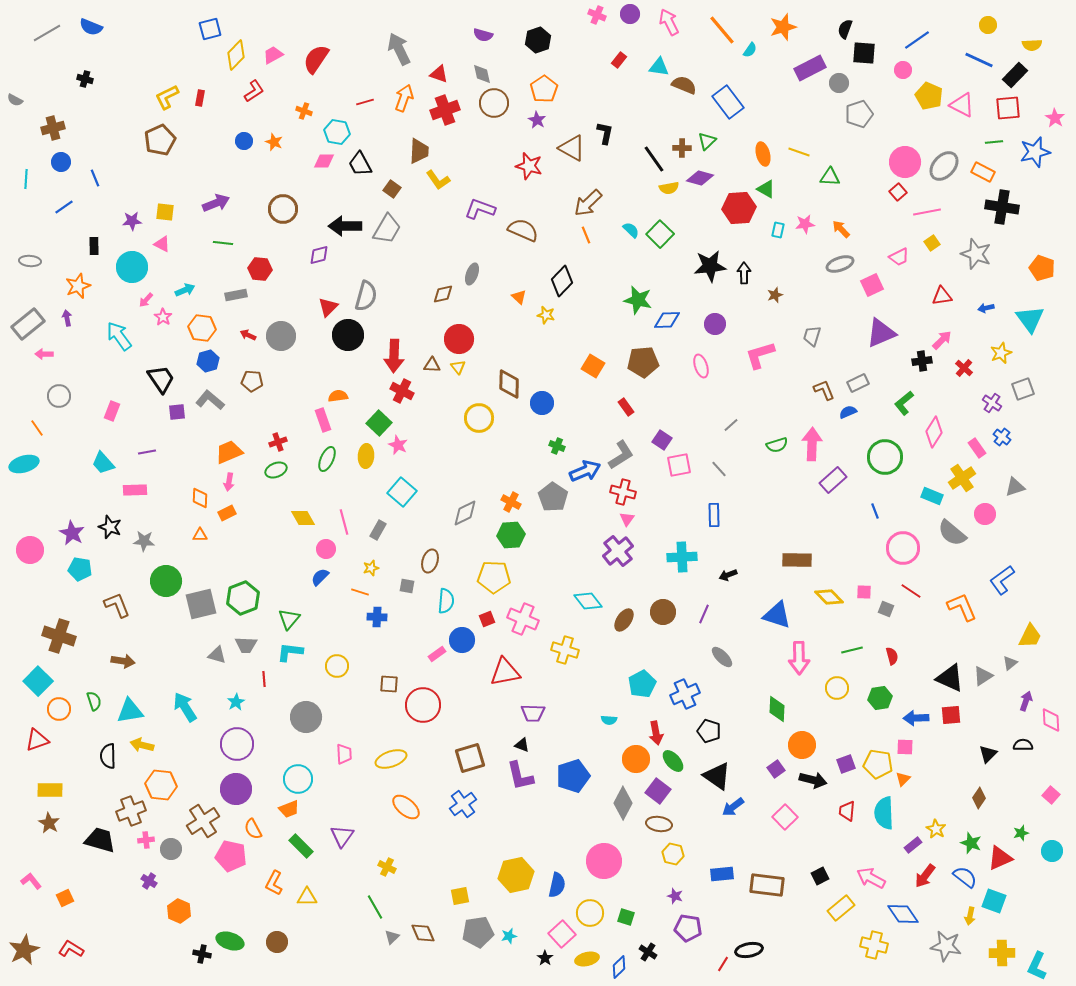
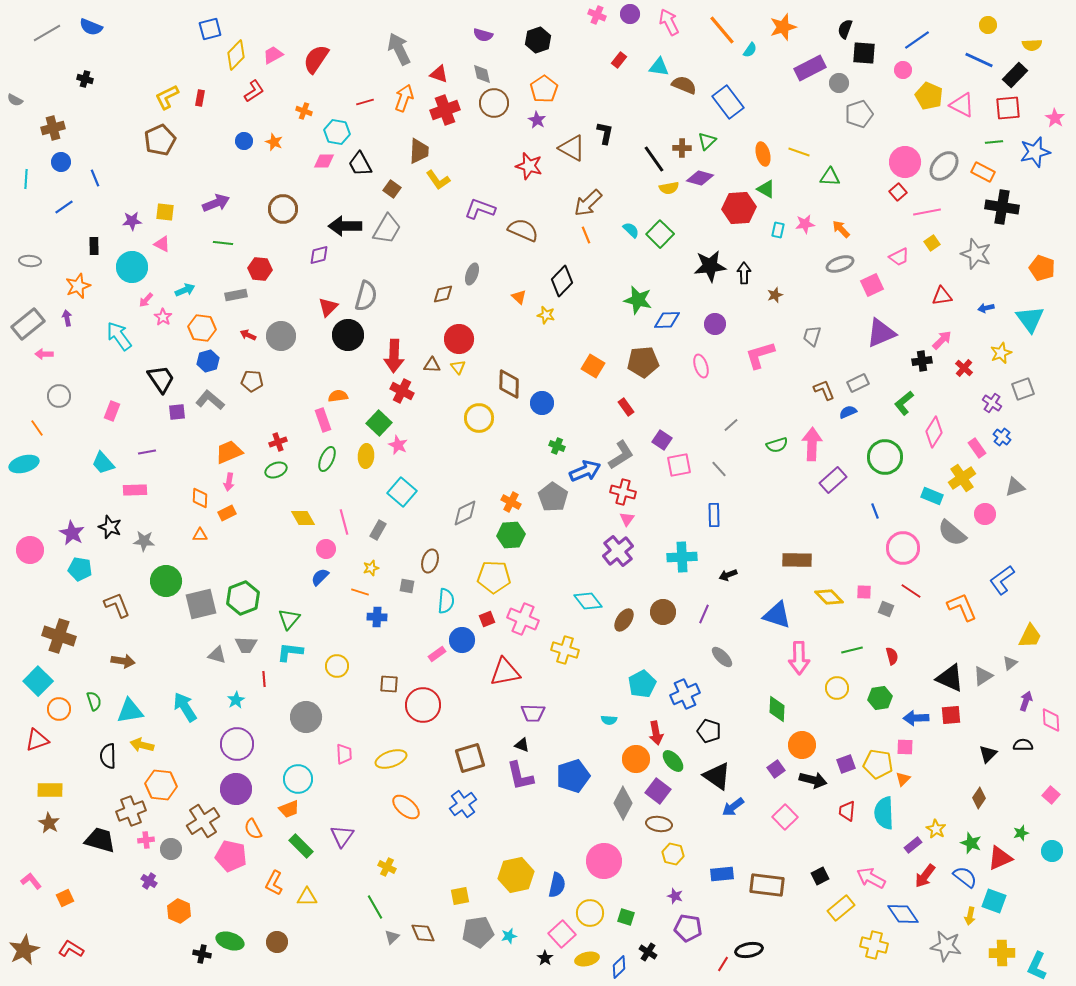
cyan star at (236, 702): moved 2 px up
